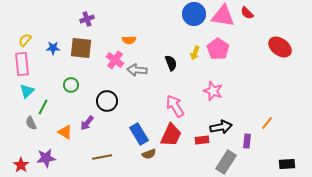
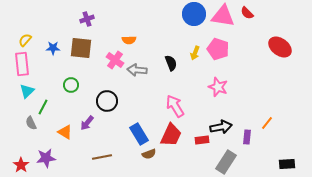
pink pentagon: rotated 15 degrees counterclockwise
pink star: moved 5 px right, 4 px up
purple rectangle: moved 4 px up
